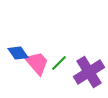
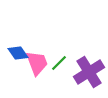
pink trapezoid: rotated 20 degrees clockwise
